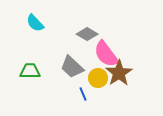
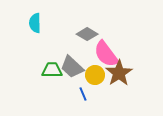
cyan semicircle: rotated 42 degrees clockwise
green trapezoid: moved 22 px right, 1 px up
yellow circle: moved 3 px left, 3 px up
